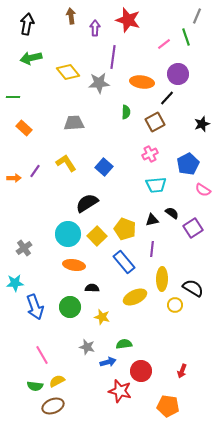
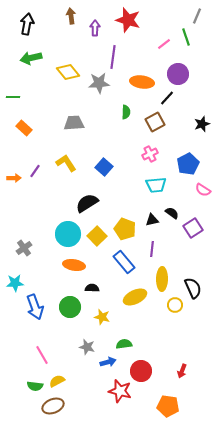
black semicircle at (193, 288): rotated 35 degrees clockwise
